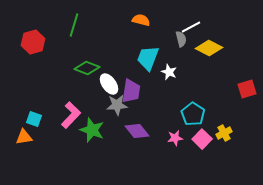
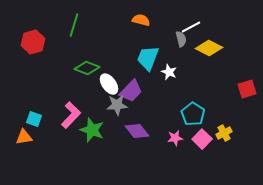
purple trapezoid: rotated 35 degrees clockwise
